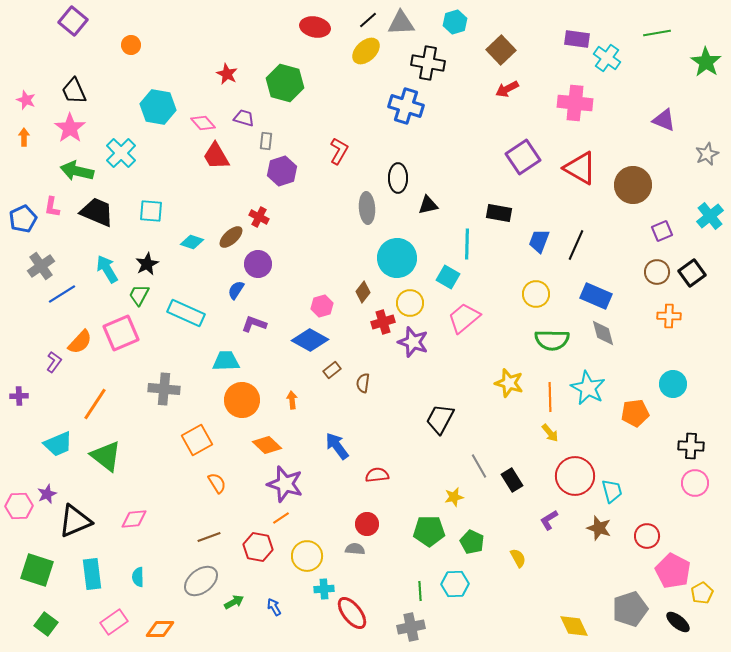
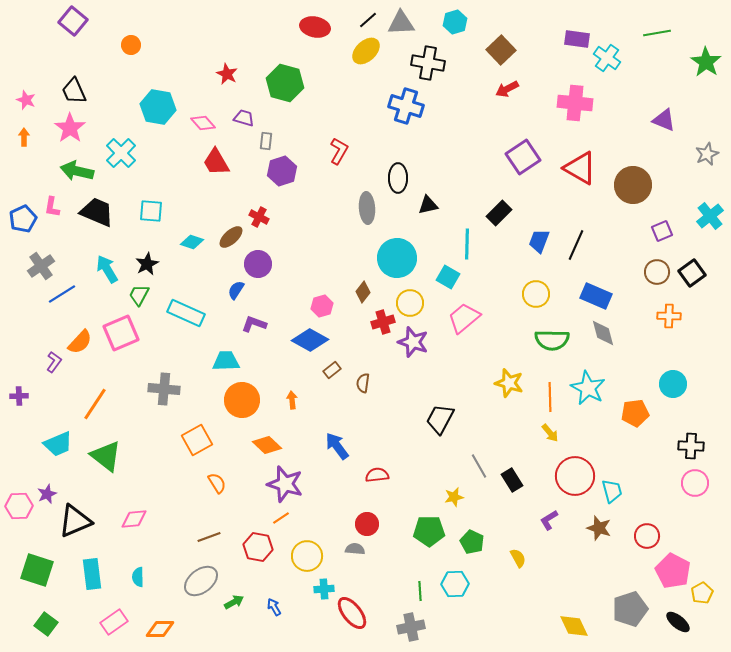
red trapezoid at (216, 156): moved 6 px down
black rectangle at (499, 213): rotated 55 degrees counterclockwise
